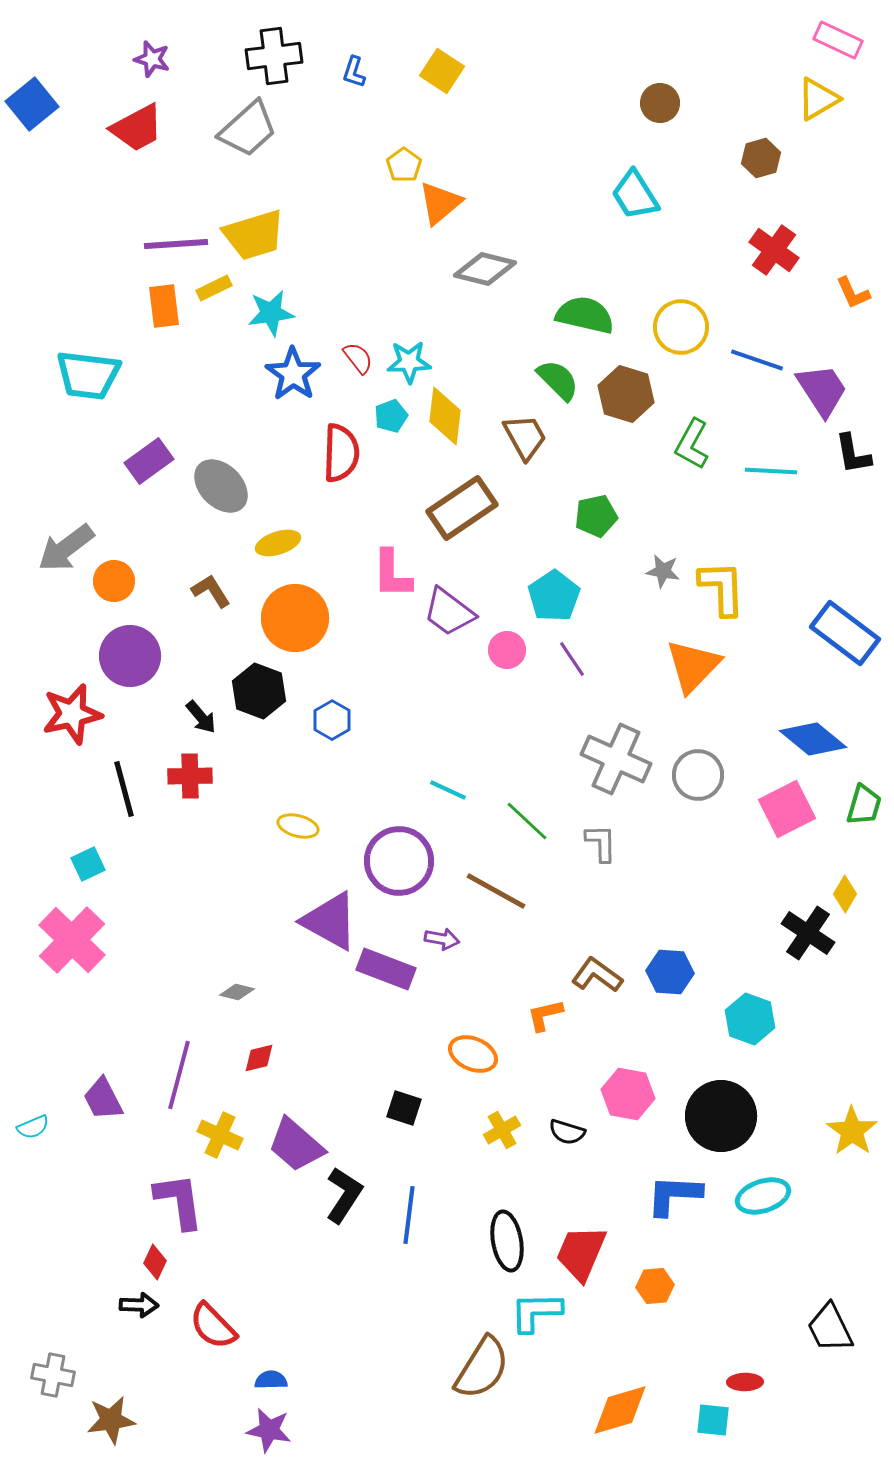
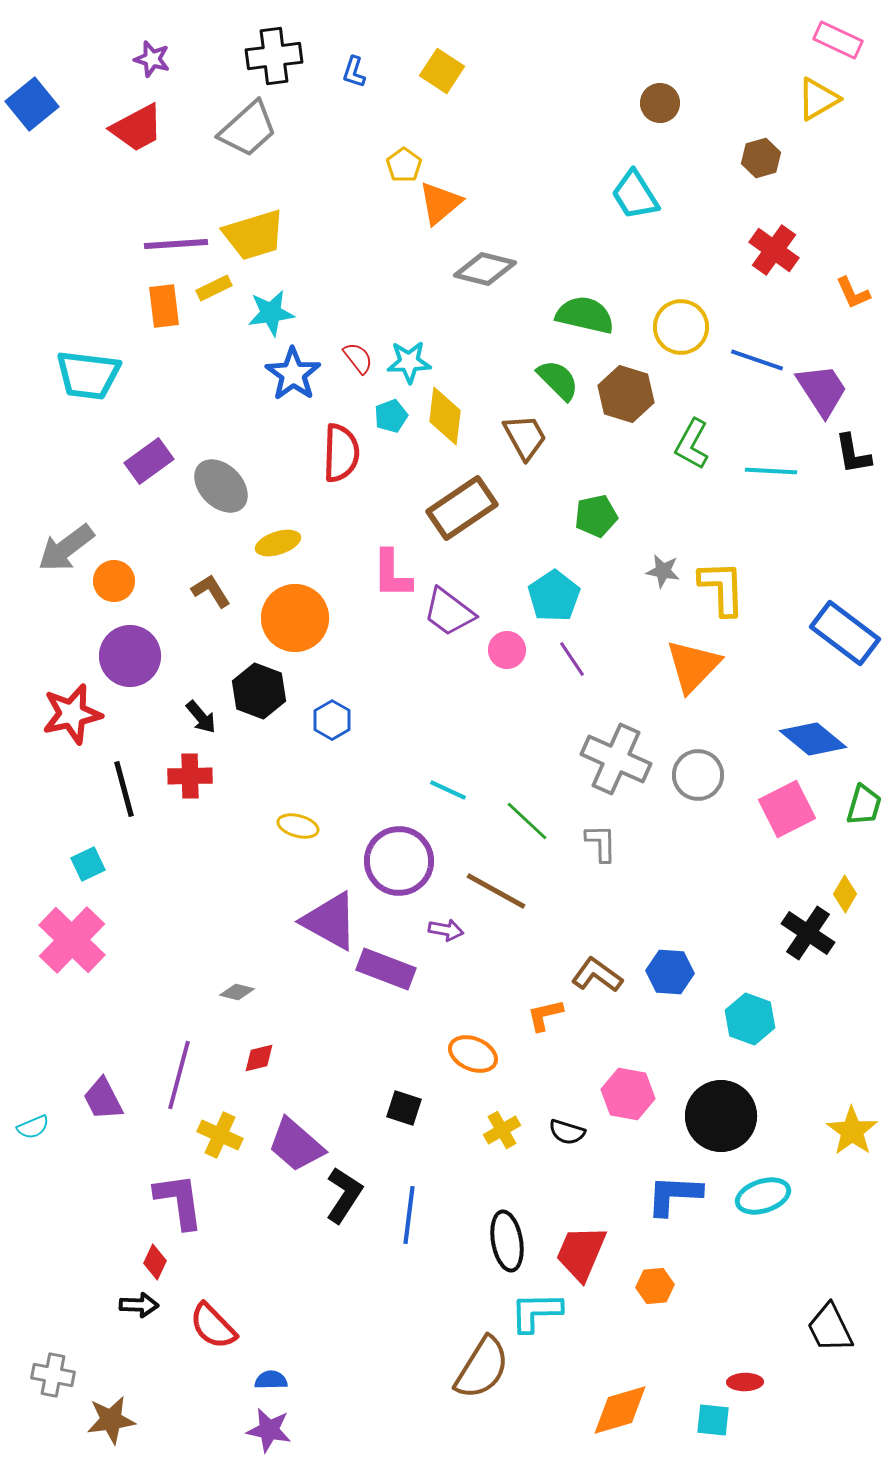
purple arrow at (442, 939): moved 4 px right, 9 px up
